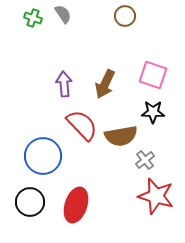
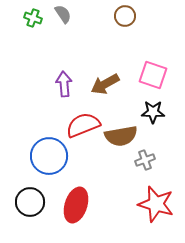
brown arrow: rotated 36 degrees clockwise
red semicircle: moved 1 px right; rotated 68 degrees counterclockwise
blue circle: moved 6 px right
gray cross: rotated 18 degrees clockwise
red star: moved 8 px down
